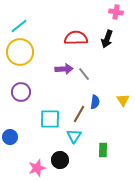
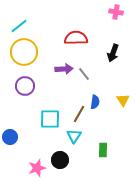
black arrow: moved 6 px right, 14 px down
yellow circle: moved 4 px right
purple circle: moved 4 px right, 6 px up
